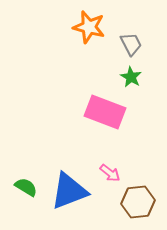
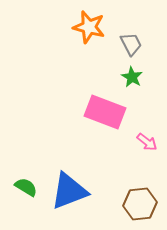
green star: moved 1 px right
pink arrow: moved 37 px right, 31 px up
brown hexagon: moved 2 px right, 2 px down
